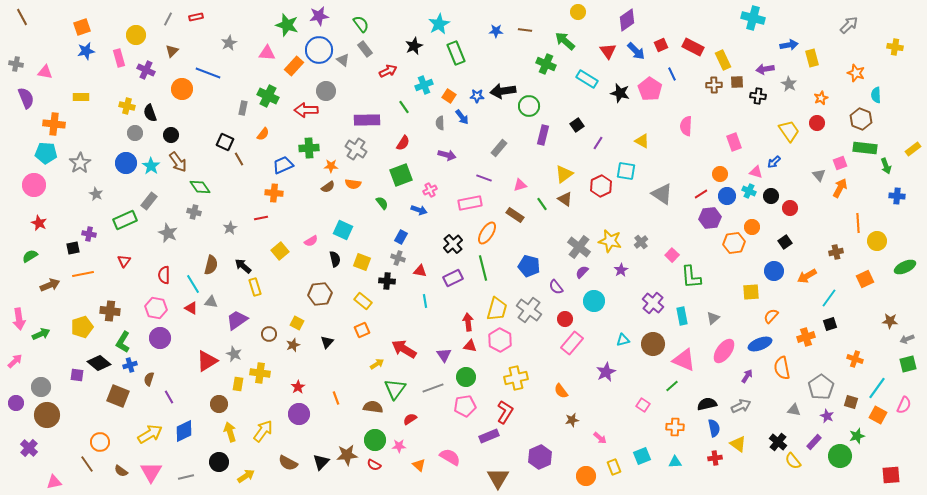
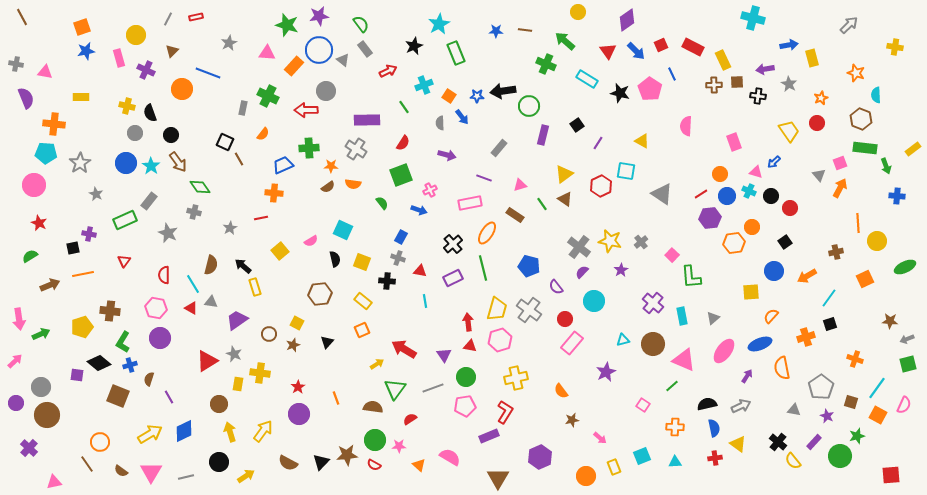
pink hexagon at (500, 340): rotated 15 degrees clockwise
